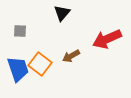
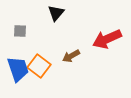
black triangle: moved 6 px left
orange square: moved 1 px left, 2 px down
